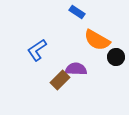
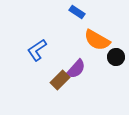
purple semicircle: rotated 130 degrees clockwise
